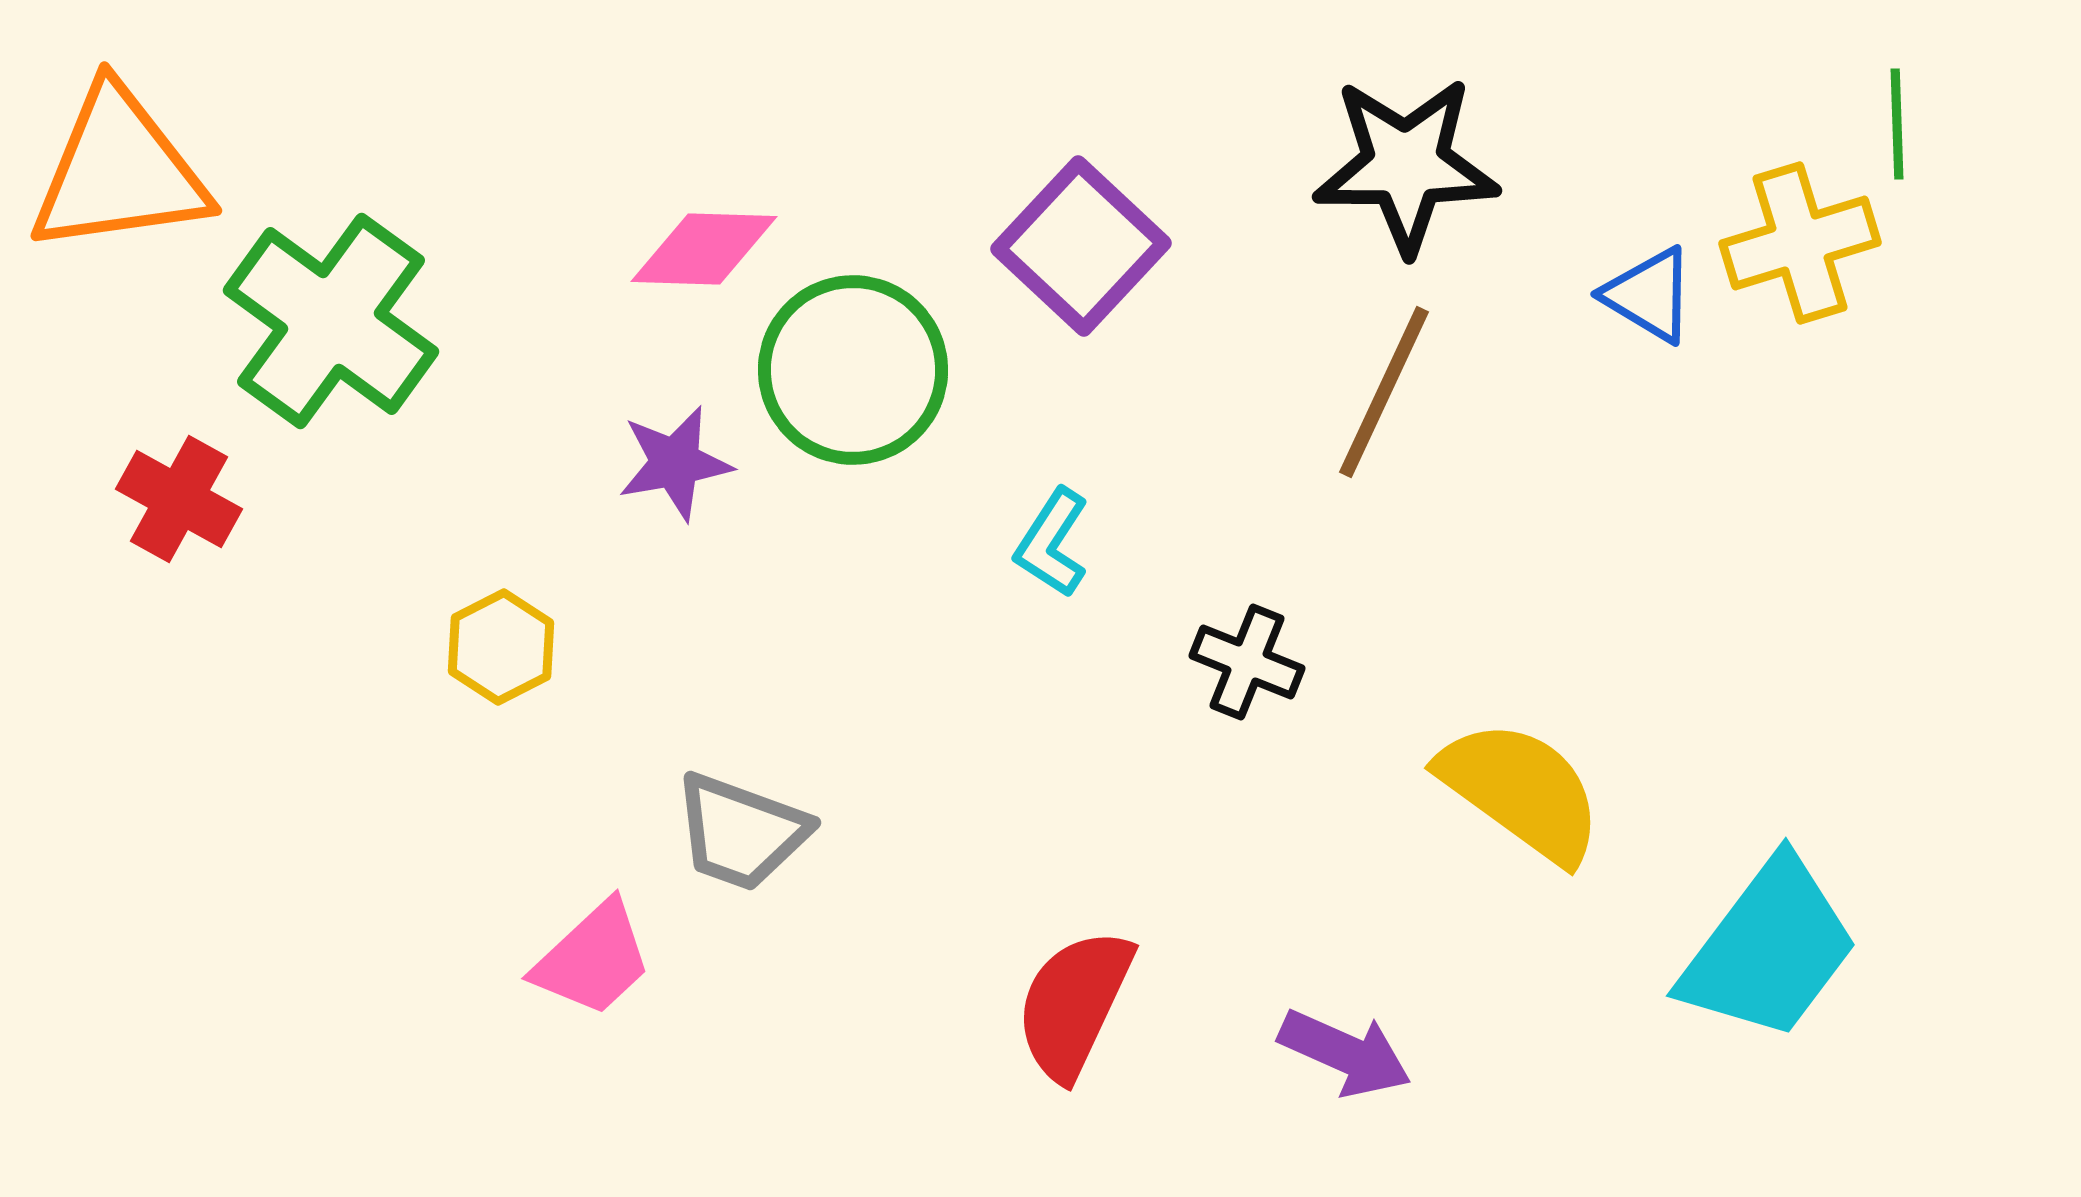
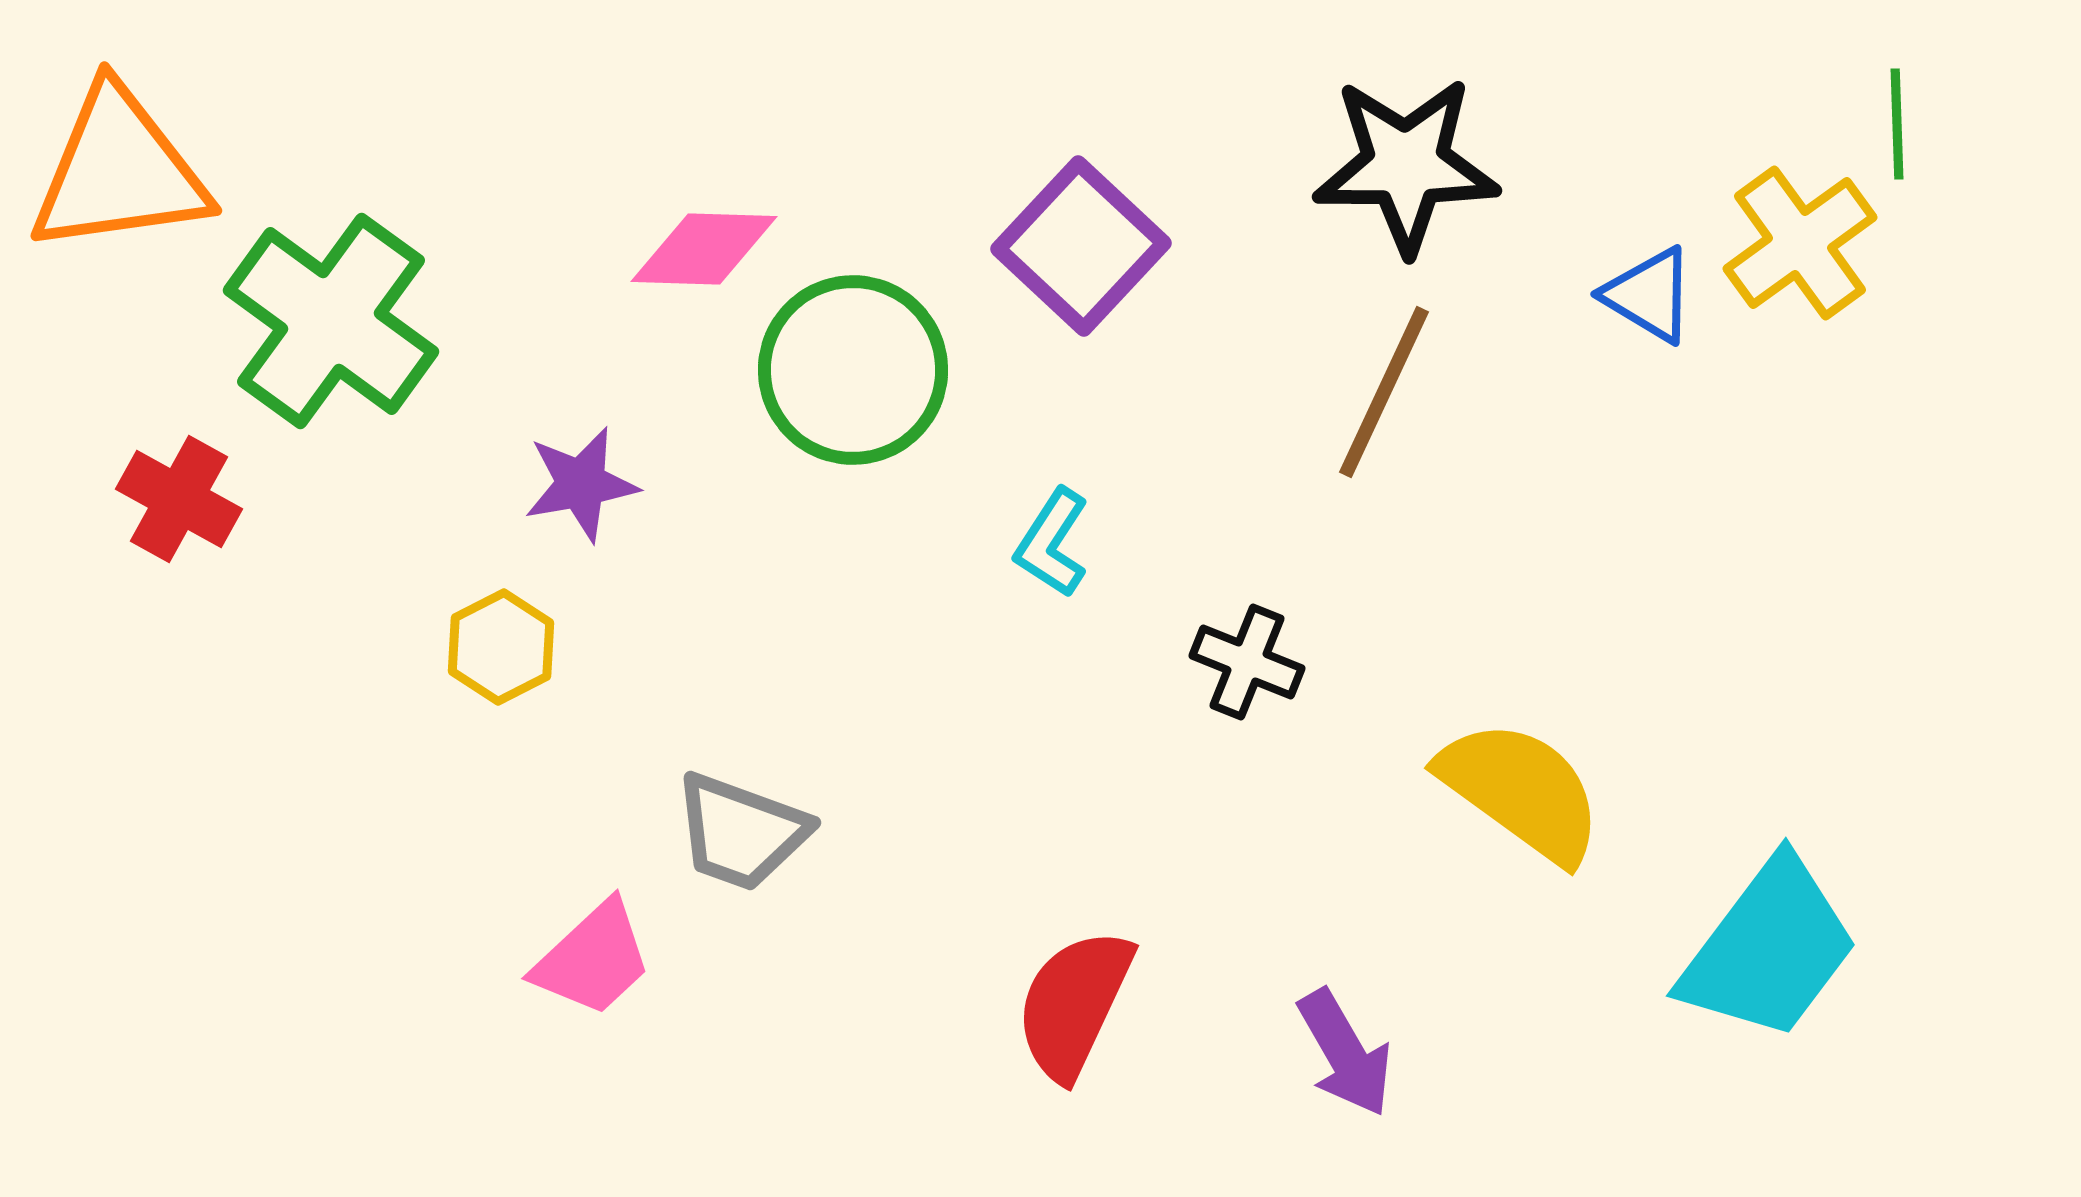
yellow cross: rotated 19 degrees counterclockwise
purple star: moved 94 px left, 21 px down
purple arrow: rotated 36 degrees clockwise
